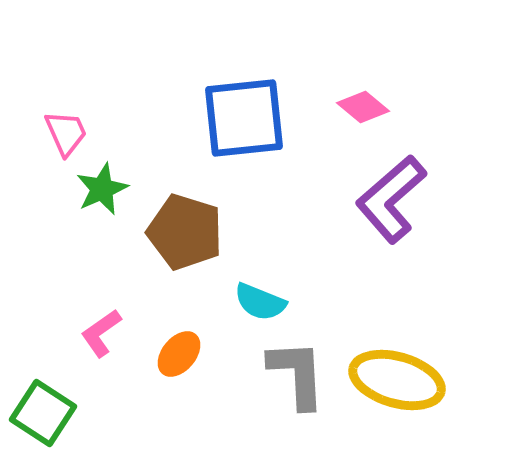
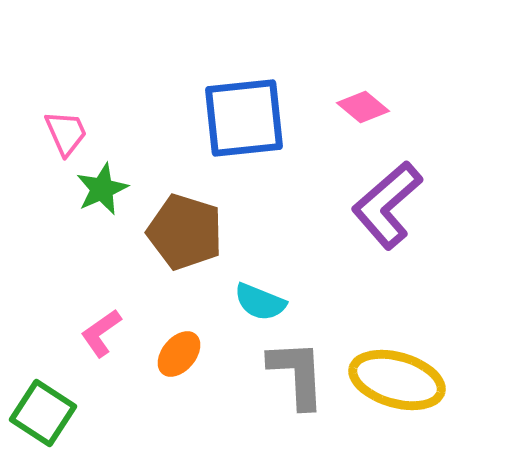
purple L-shape: moved 4 px left, 6 px down
